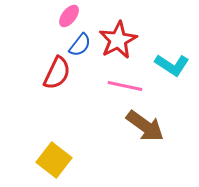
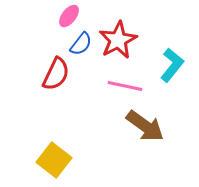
blue semicircle: moved 1 px right, 1 px up
cyan L-shape: rotated 84 degrees counterclockwise
red semicircle: moved 1 px left, 1 px down
